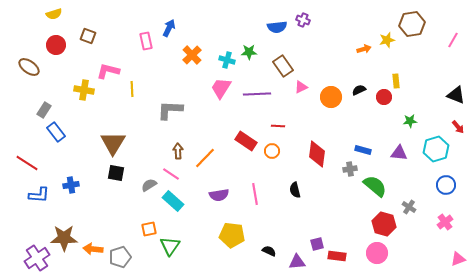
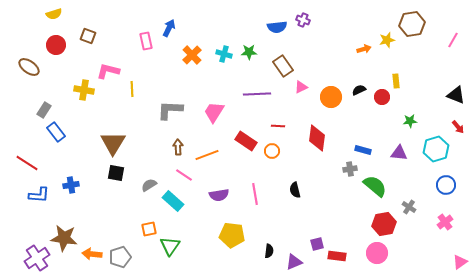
cyan cross at (227, 60): moved 3 px left, 6 px up
pink trapezoid at (221, 88): moved 7 px left, 24 px down
red circle at (384, 97): moved 2 px left
brown arrow at (178, 151): moved 4 px up
red diamond at (317, 154): moved 16 px up
orange line at (205, 158): moved 2 px right, 3 px up; rotated 25 degrees clockwise
pink line at (171, 174): moved 13 px right, 1 px down
red hexagon at (384, 224): rotated 25 degrees counterclockwise
brown star at (64, 238): rotated 8 degrees clockwise
orange arrow at (93, 249): moved 1 px left, 5 px down
black semicircle at (269, 251): rotated 72 degrees clockwise
pink triangle at (458, 259): moved 2 px right, 3 px down; rotated 14 degrees counterclockwise
purple triangle at (297, 262): moved 3 px left; rotated 18 degrees counterclockwise
